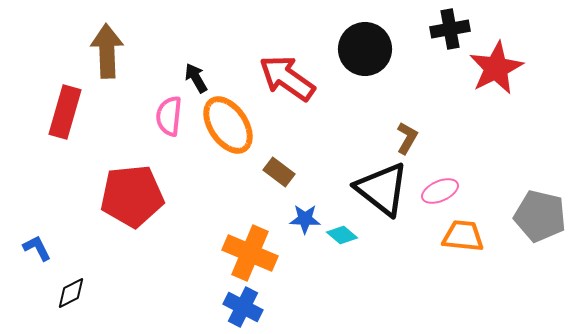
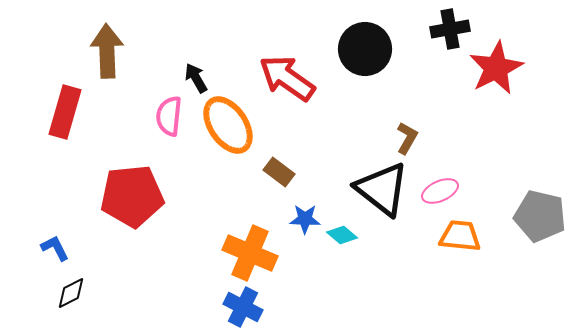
orange trapezoid: moved 3 px left
blue L-shape: moved 18 px right
